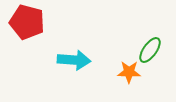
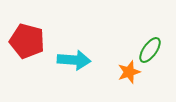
red pentagon: moved 19 px down
orange star: rotated 20 degrees counterclockwise
